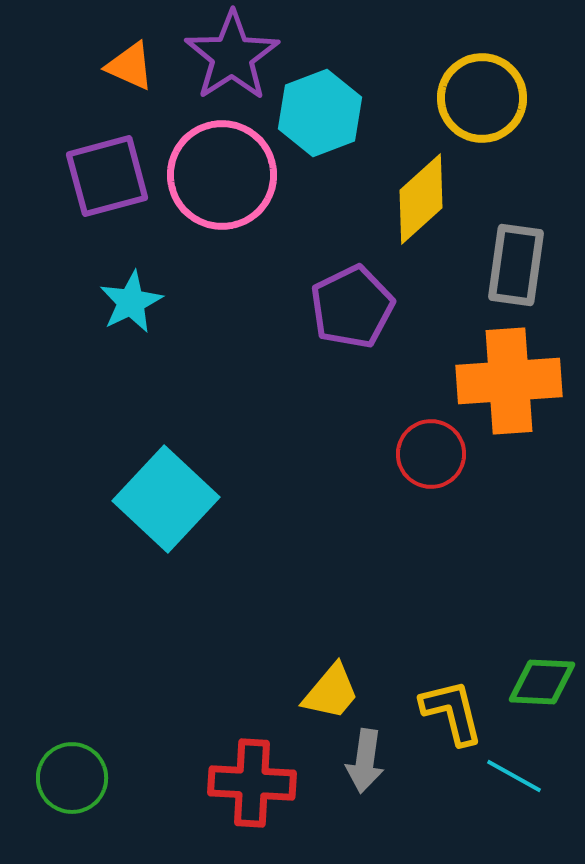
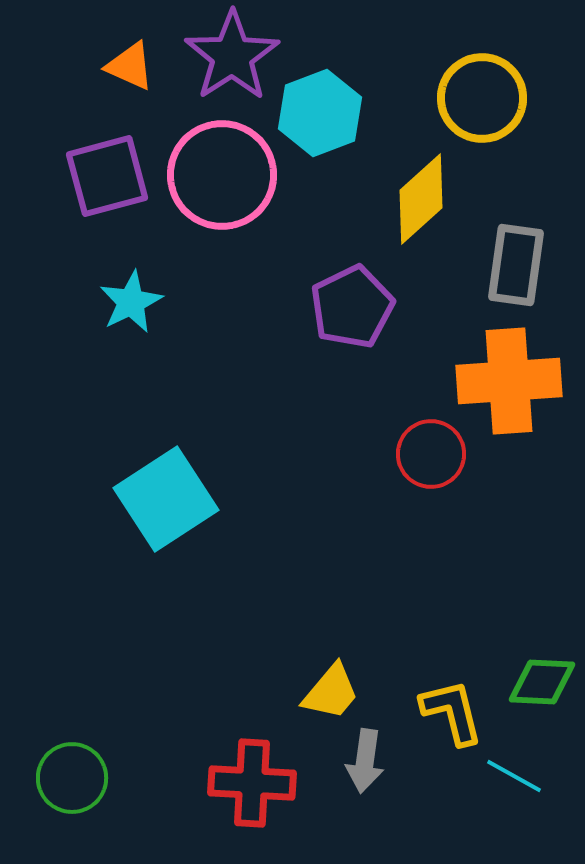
cyan square: rotated 14 degrees clockwise
